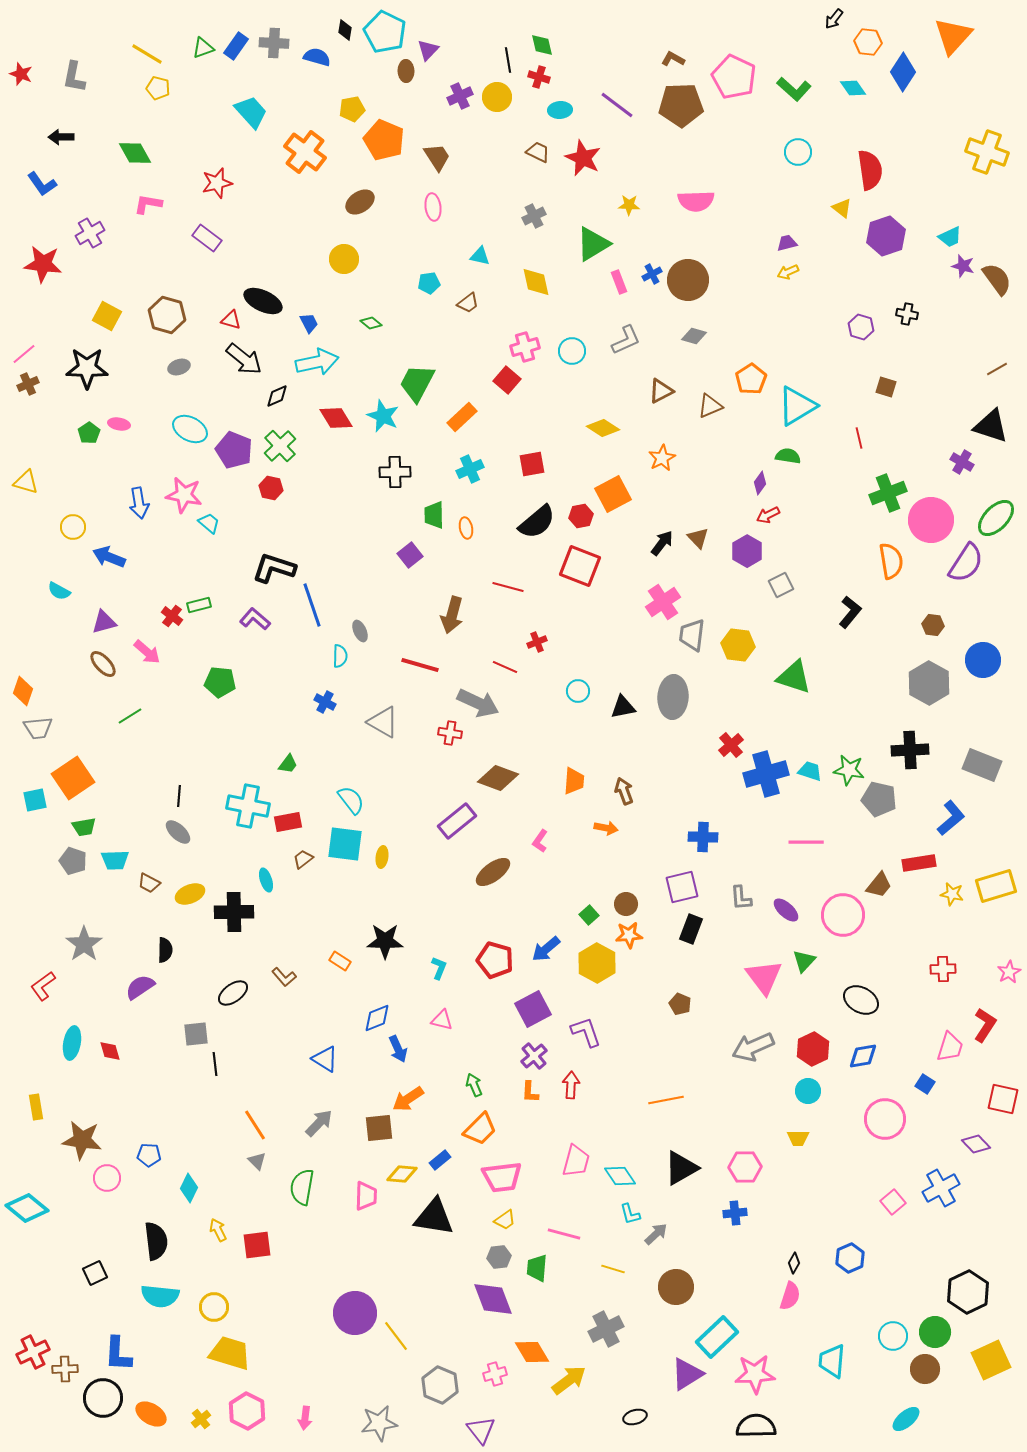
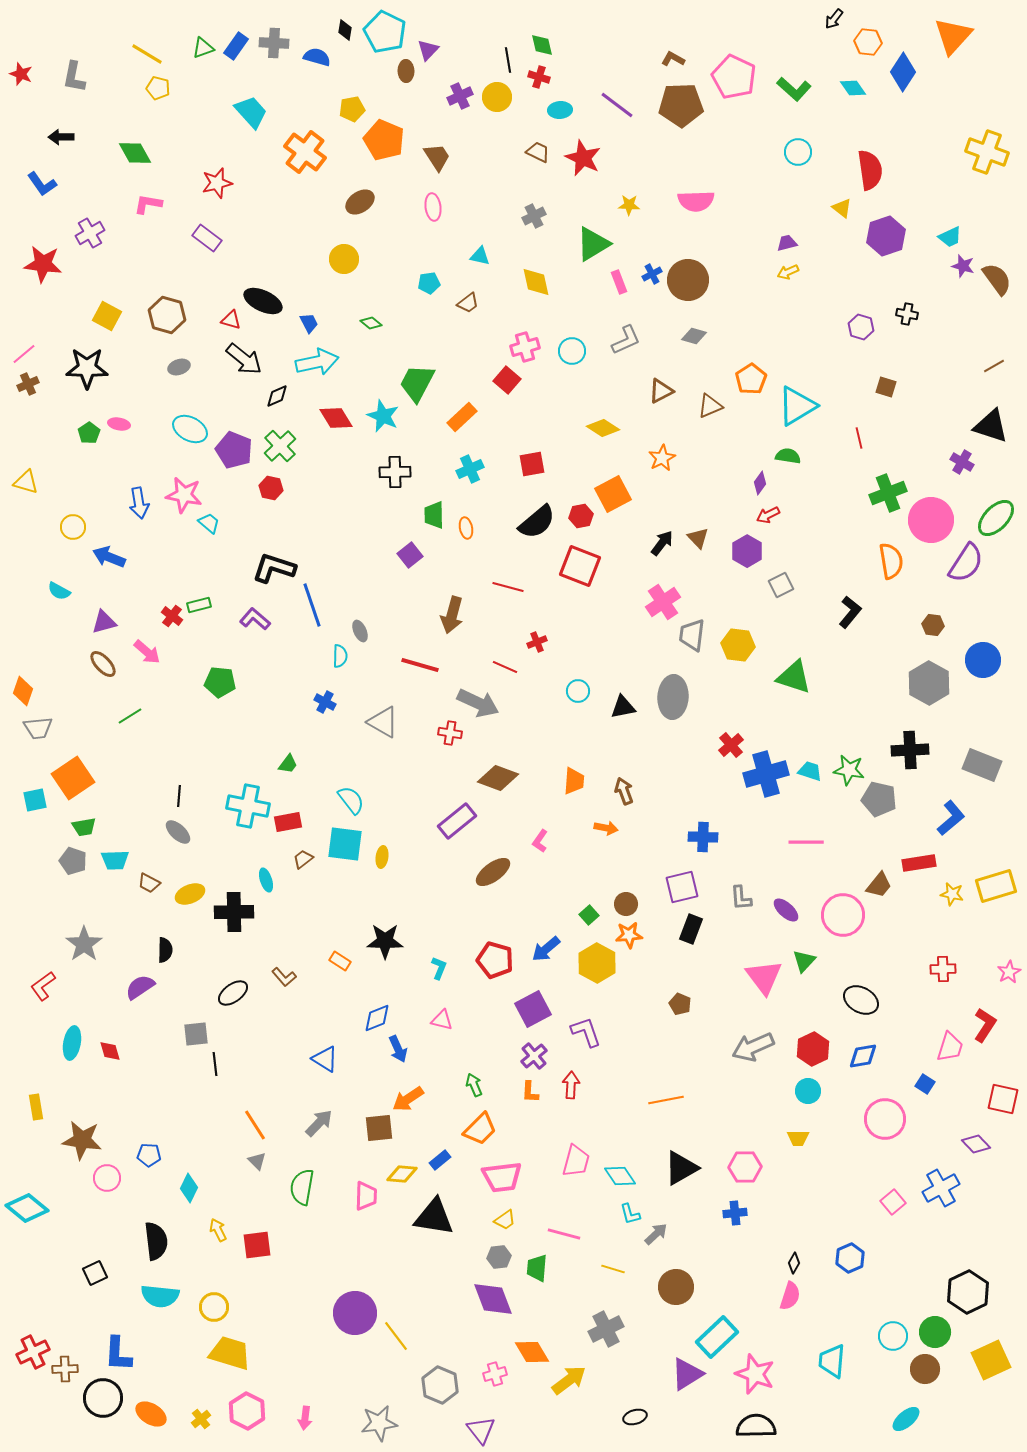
brown line at (997, 369): moved 3 px left, 3 px up
pink star at (755, 1374): rotated 24 degrees clockwise
